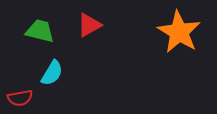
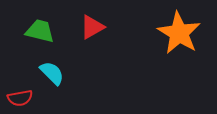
red triangle: moved 3 px right, 2 px down
orange star: moved 1 px down
cyan semicircle: rotated 76 degrees counterclockwise
